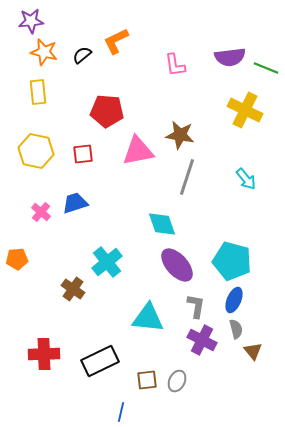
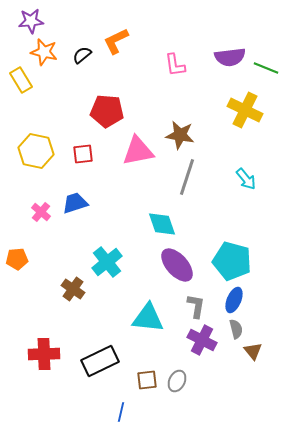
yellow rectangle: moved 17 px left, 12 px up; rotated 25 degrees counterclockwise
